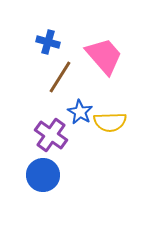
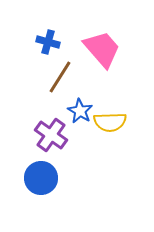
pink trapezoid: moved 2 px left, 7 px up
blue star: moved 1 px up
blue circle: moved 2 px left, 3 px down
